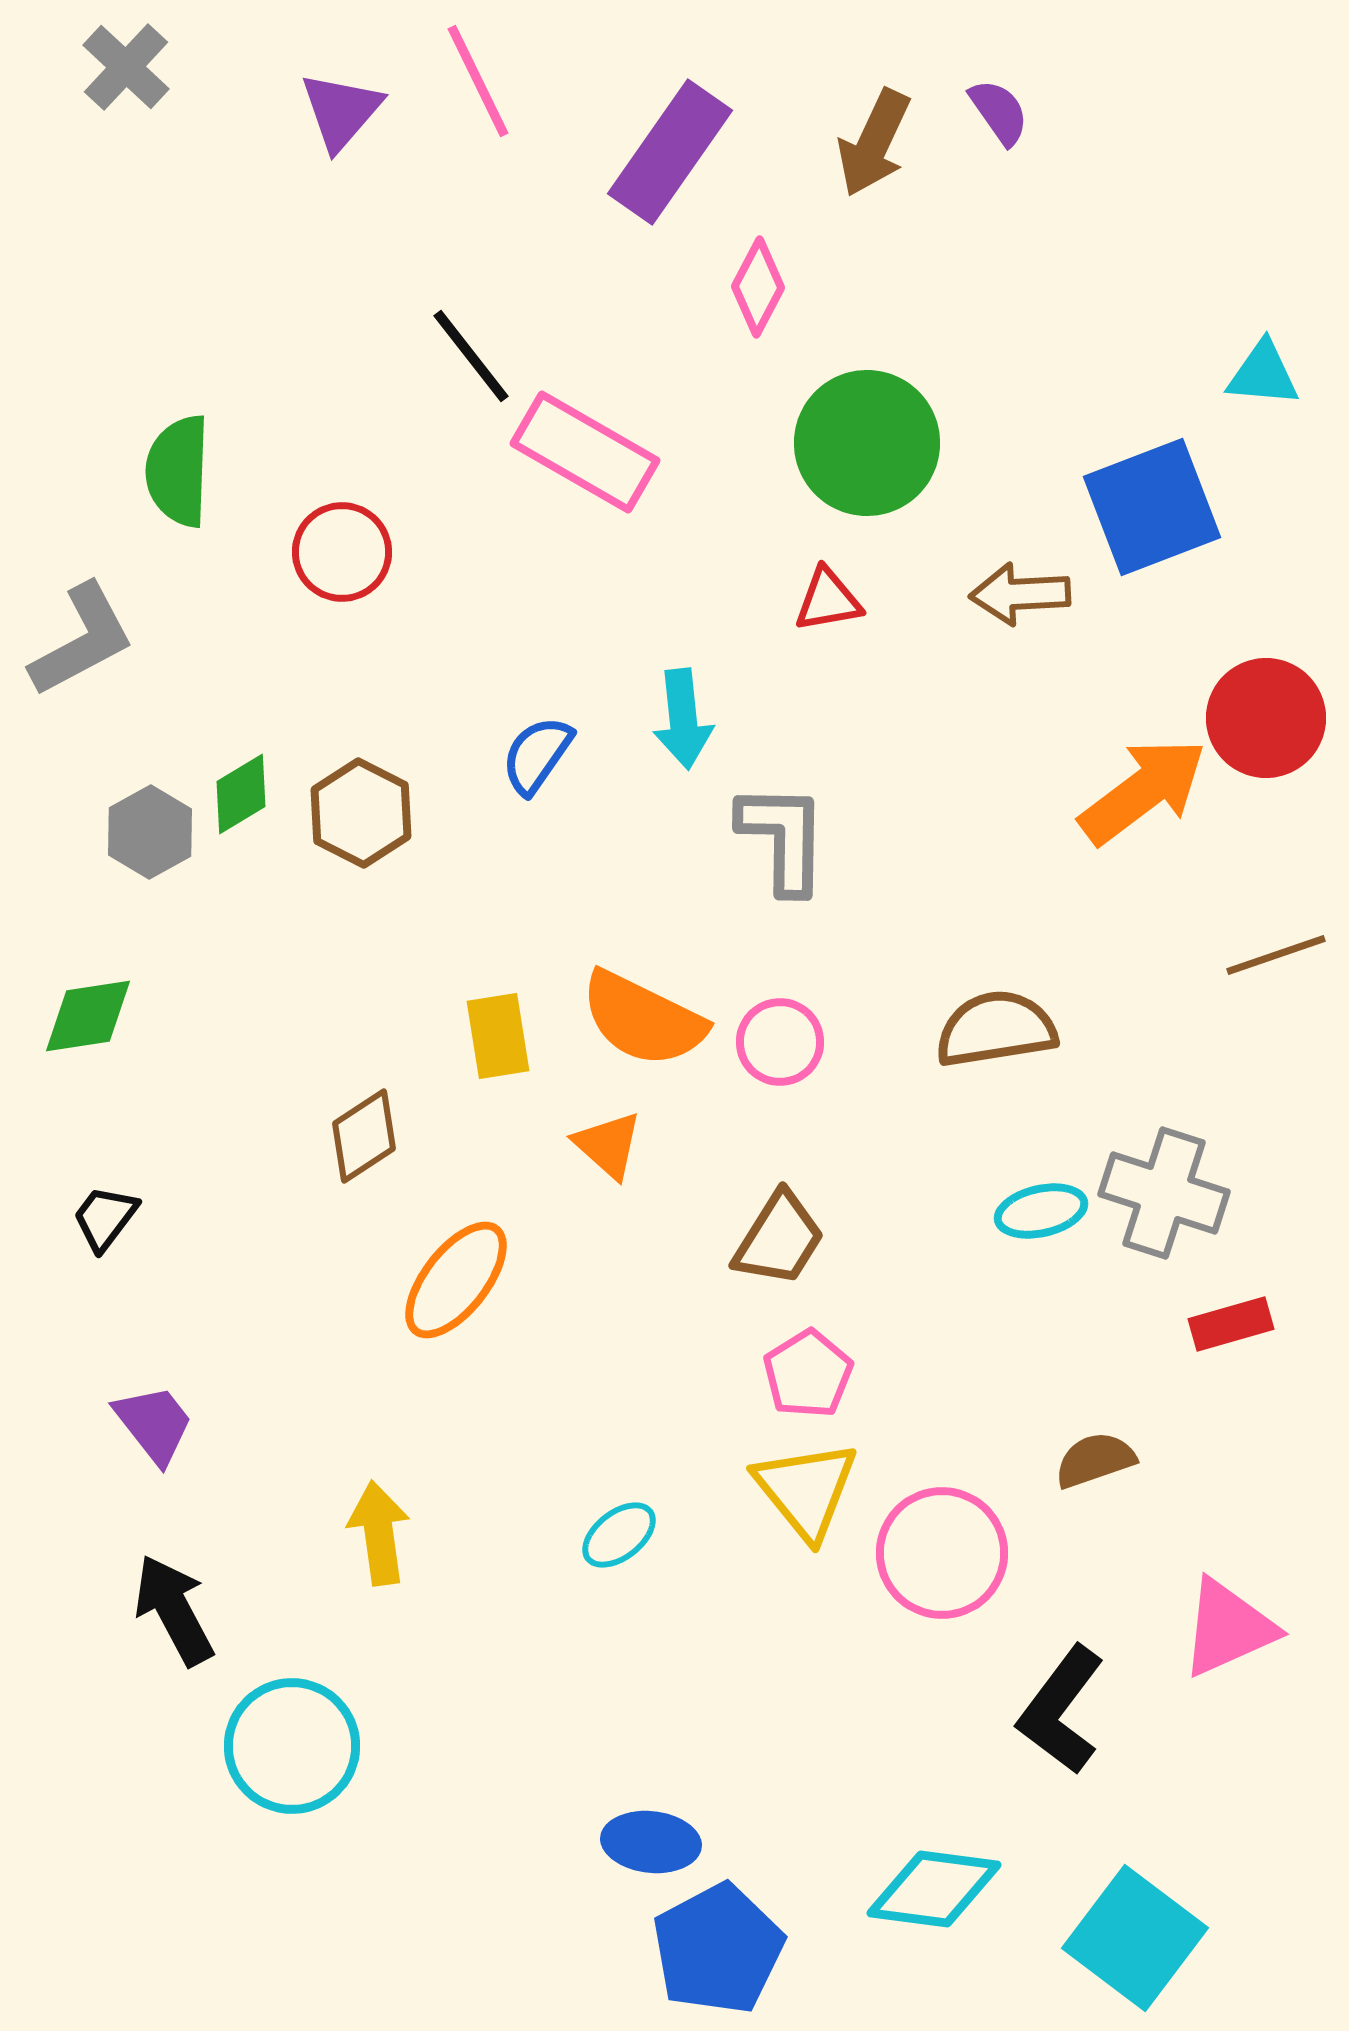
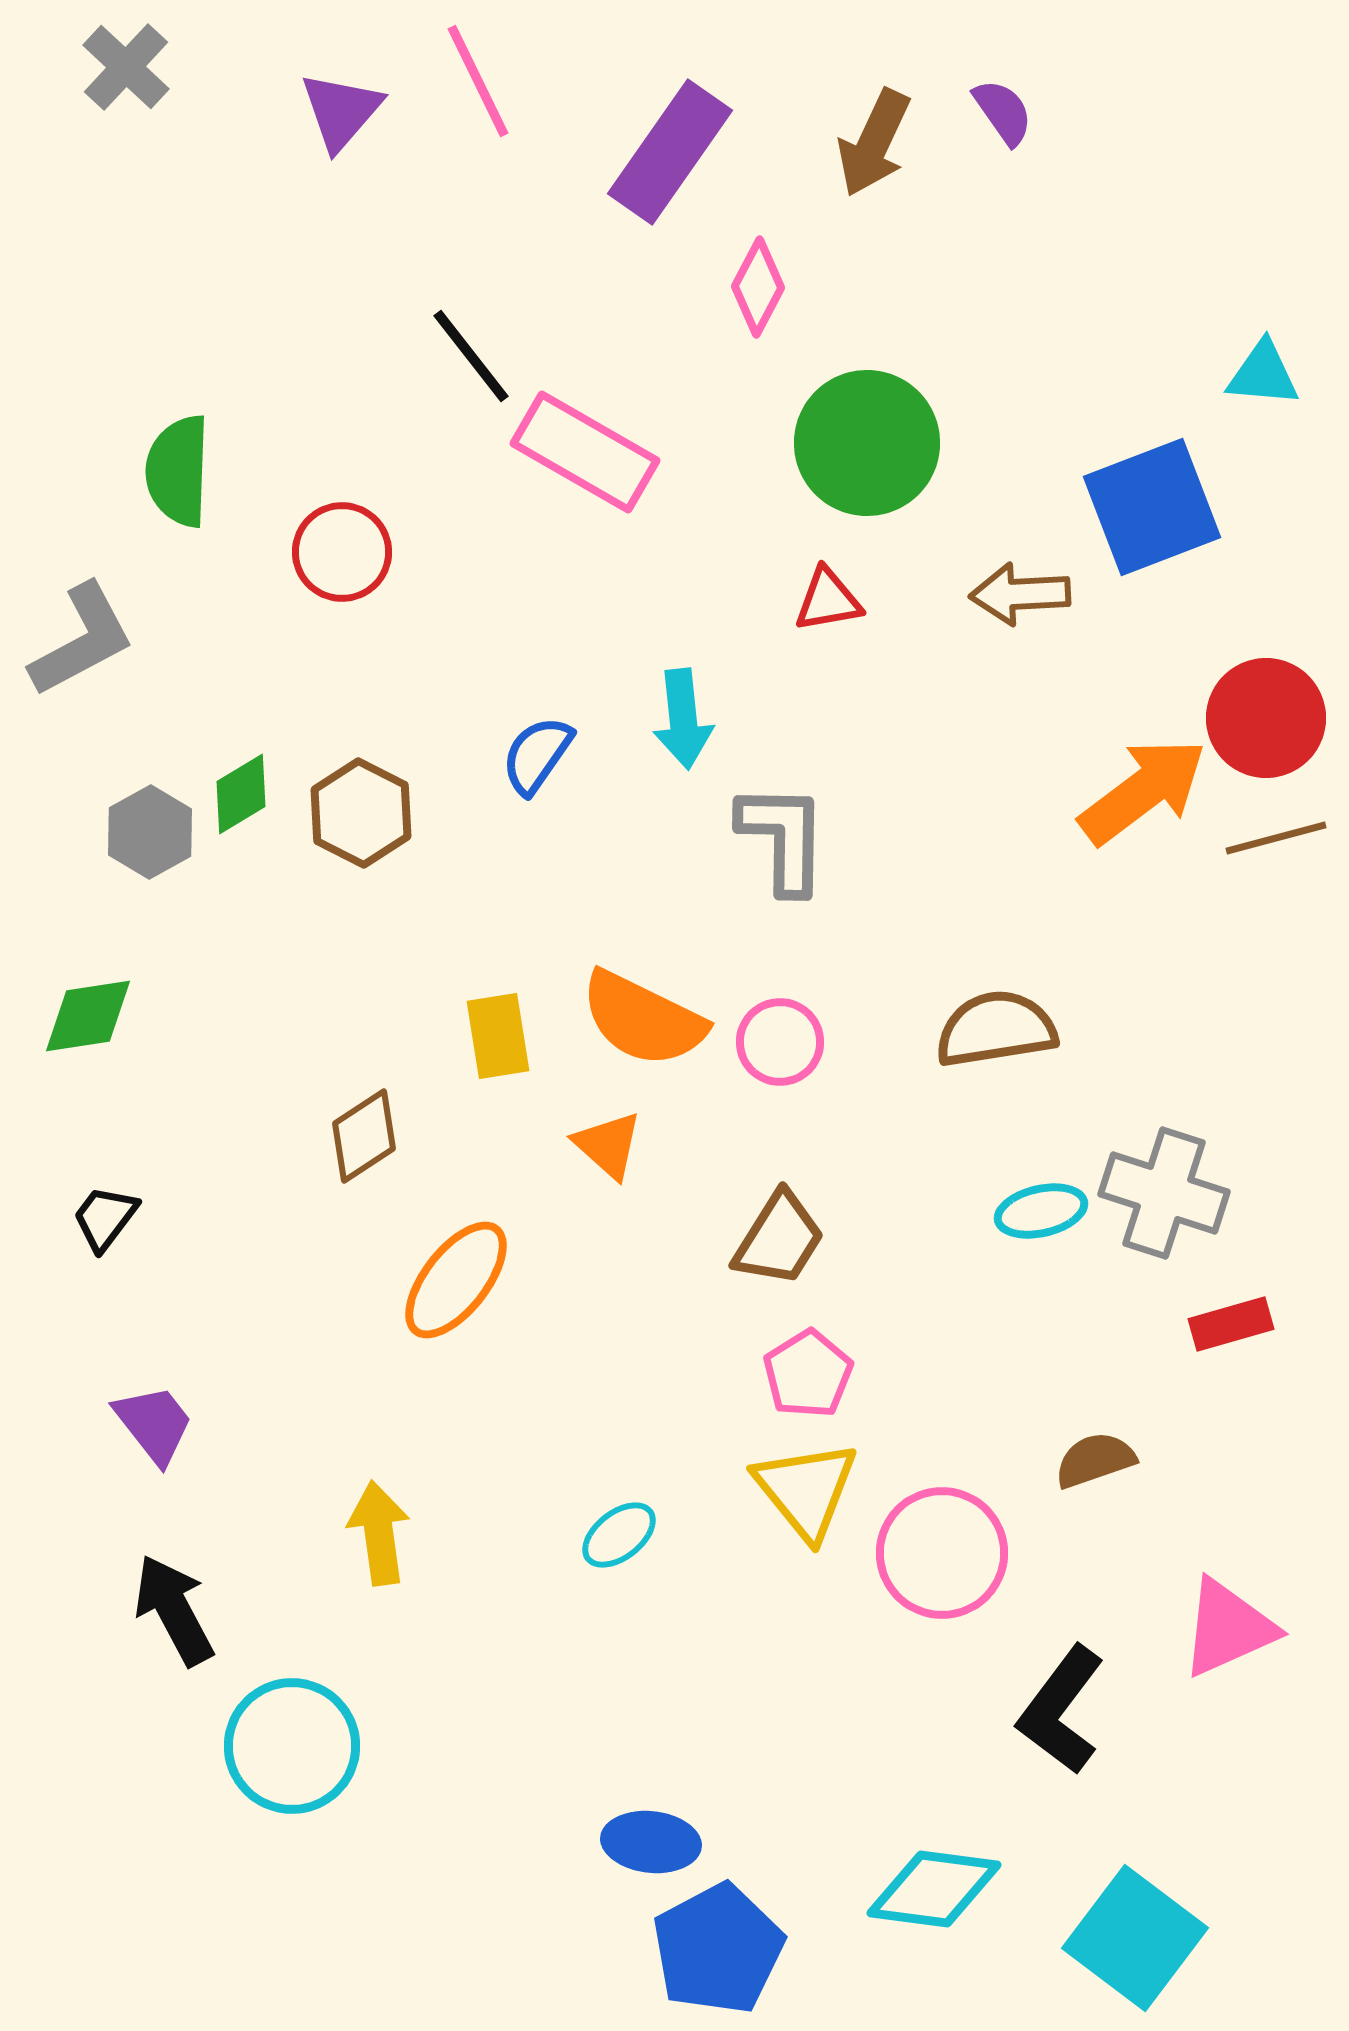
purple semicircle at (999, 112): moved 4 px right
brown line at (1276, 955): moved 117 px up; rotated 4 degrees clockwise
